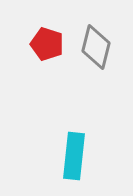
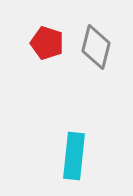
red pentagon: moved 1 px up
